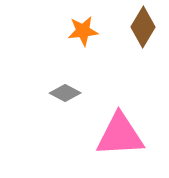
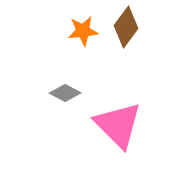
brown diamond: moved 17 px left; rotated 6 degrees clockwise
pink triangle: moved 2 px left, 10 px up; rotated 48 degrees clockwise
